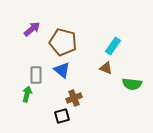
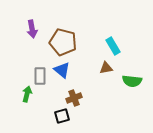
purple arrow: rotated 120 degrees clockwise
cyan rectangle: rotated 66 degrees counterclockwise
brown triangle: rotated 32 degrees counterclockwise
gray rectangle: moved 4 px right, 1 px down
green semicircle: moved 3 px up
